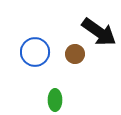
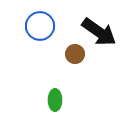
blue circle: moved 5 px right, 26 px up
